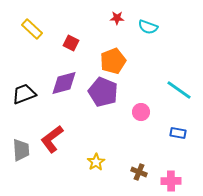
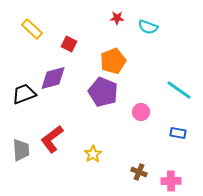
red square: moved 2 px left, 1 px down
purple diamond: moved 11 px left, 5 px up
yellow star: moved 3 px left, 8 px up
